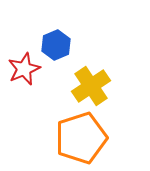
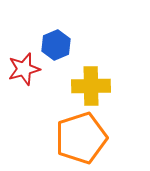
red star: rotated 8 degrees clockwise
yellow cross: rotated 33 degrees clockwise
